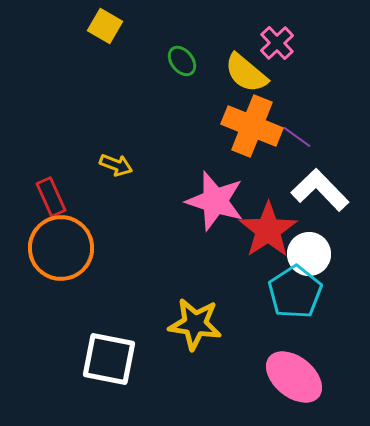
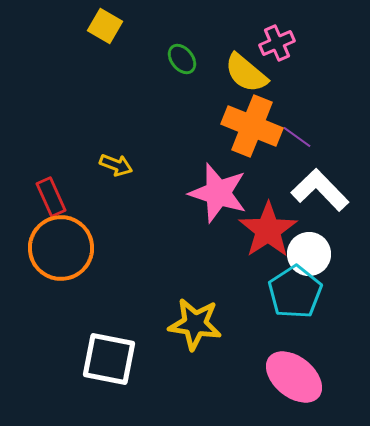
pink cross: rotated 20 degrees clockwise
green ellipse: moved 2 px up
pink star: moved 3 px right, 8 px up
